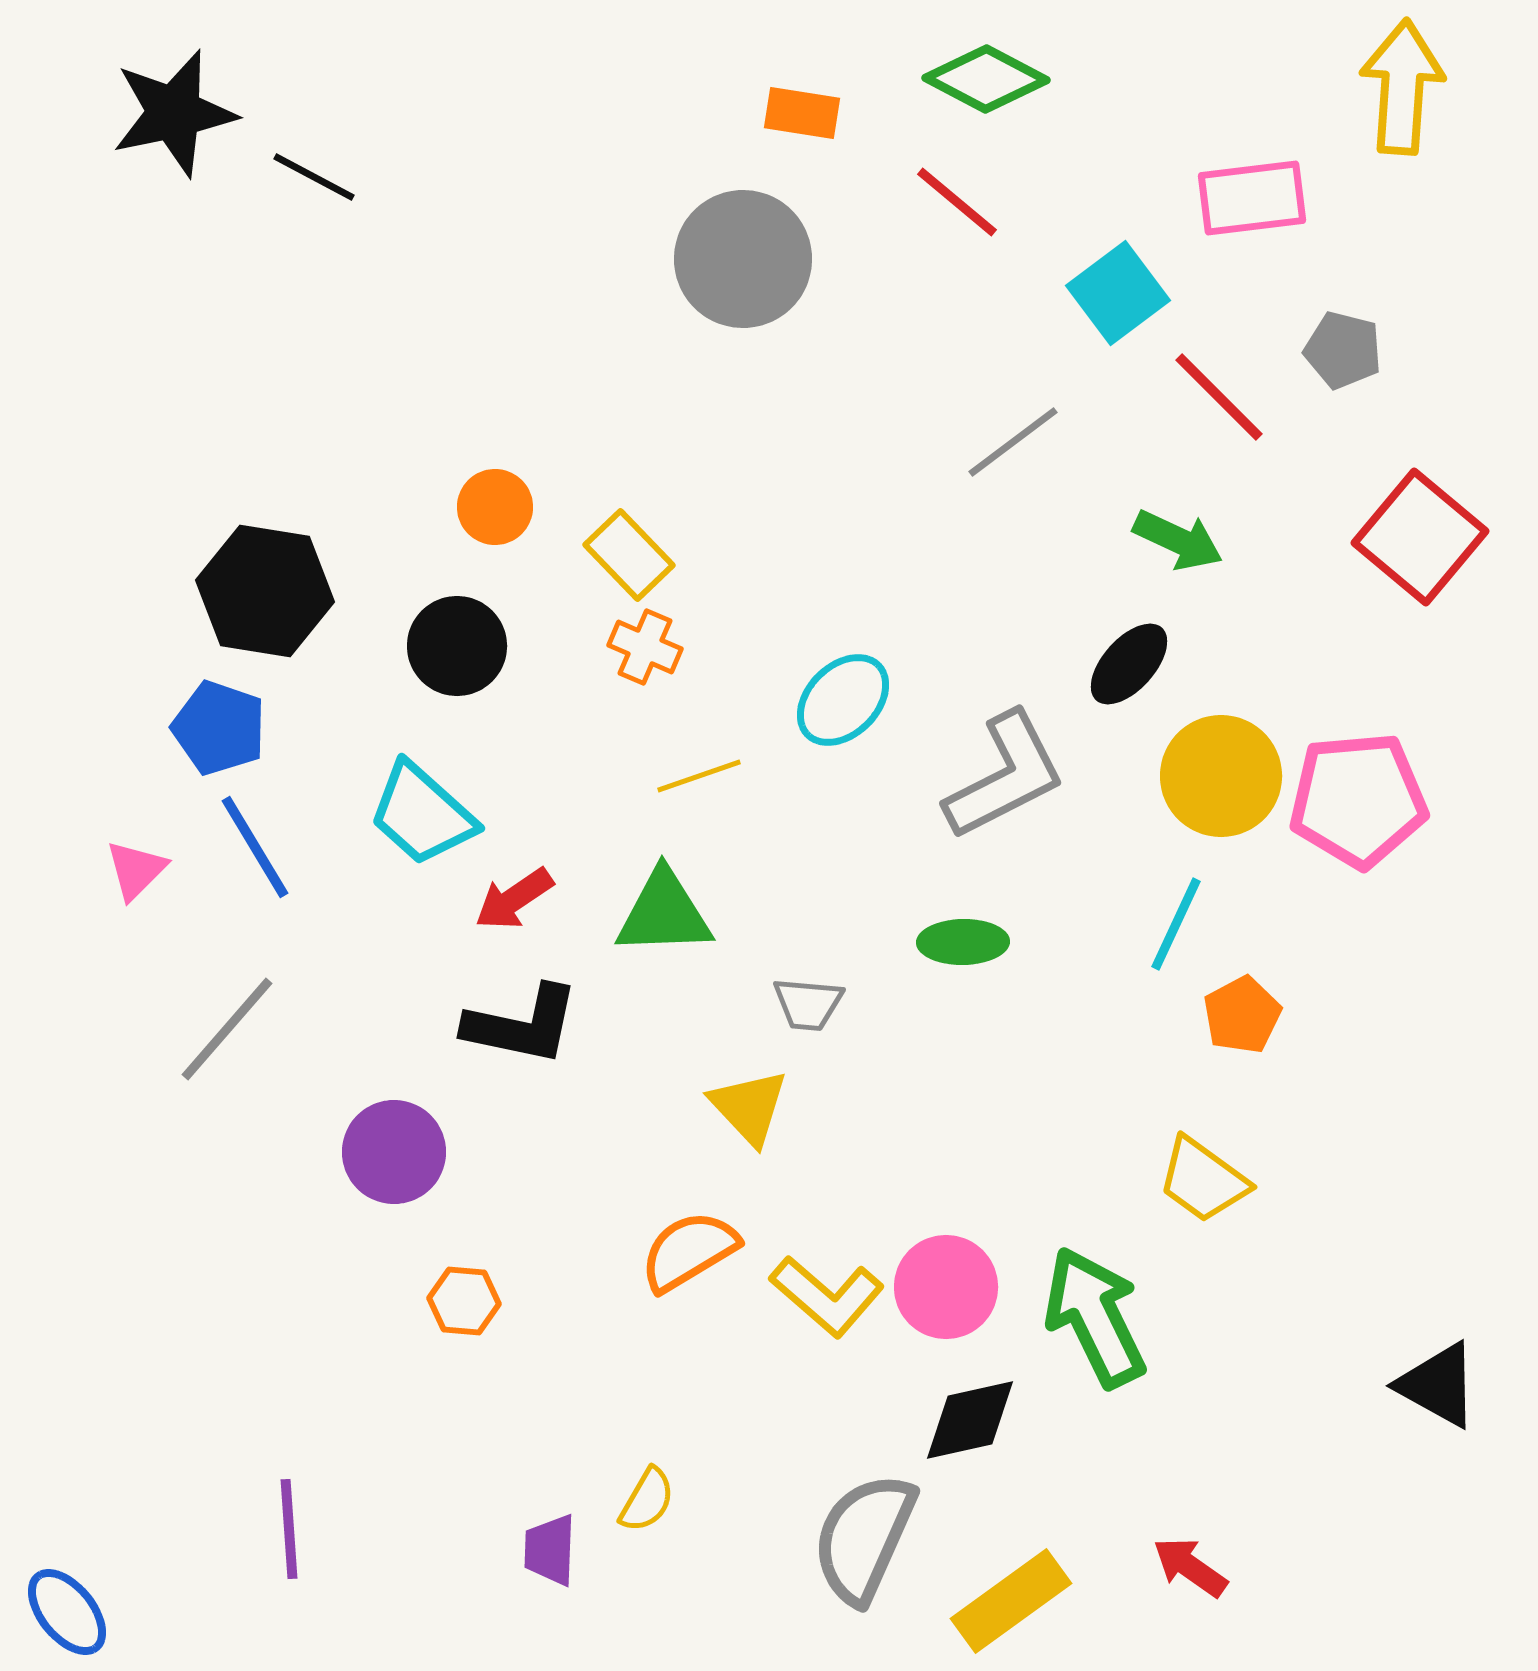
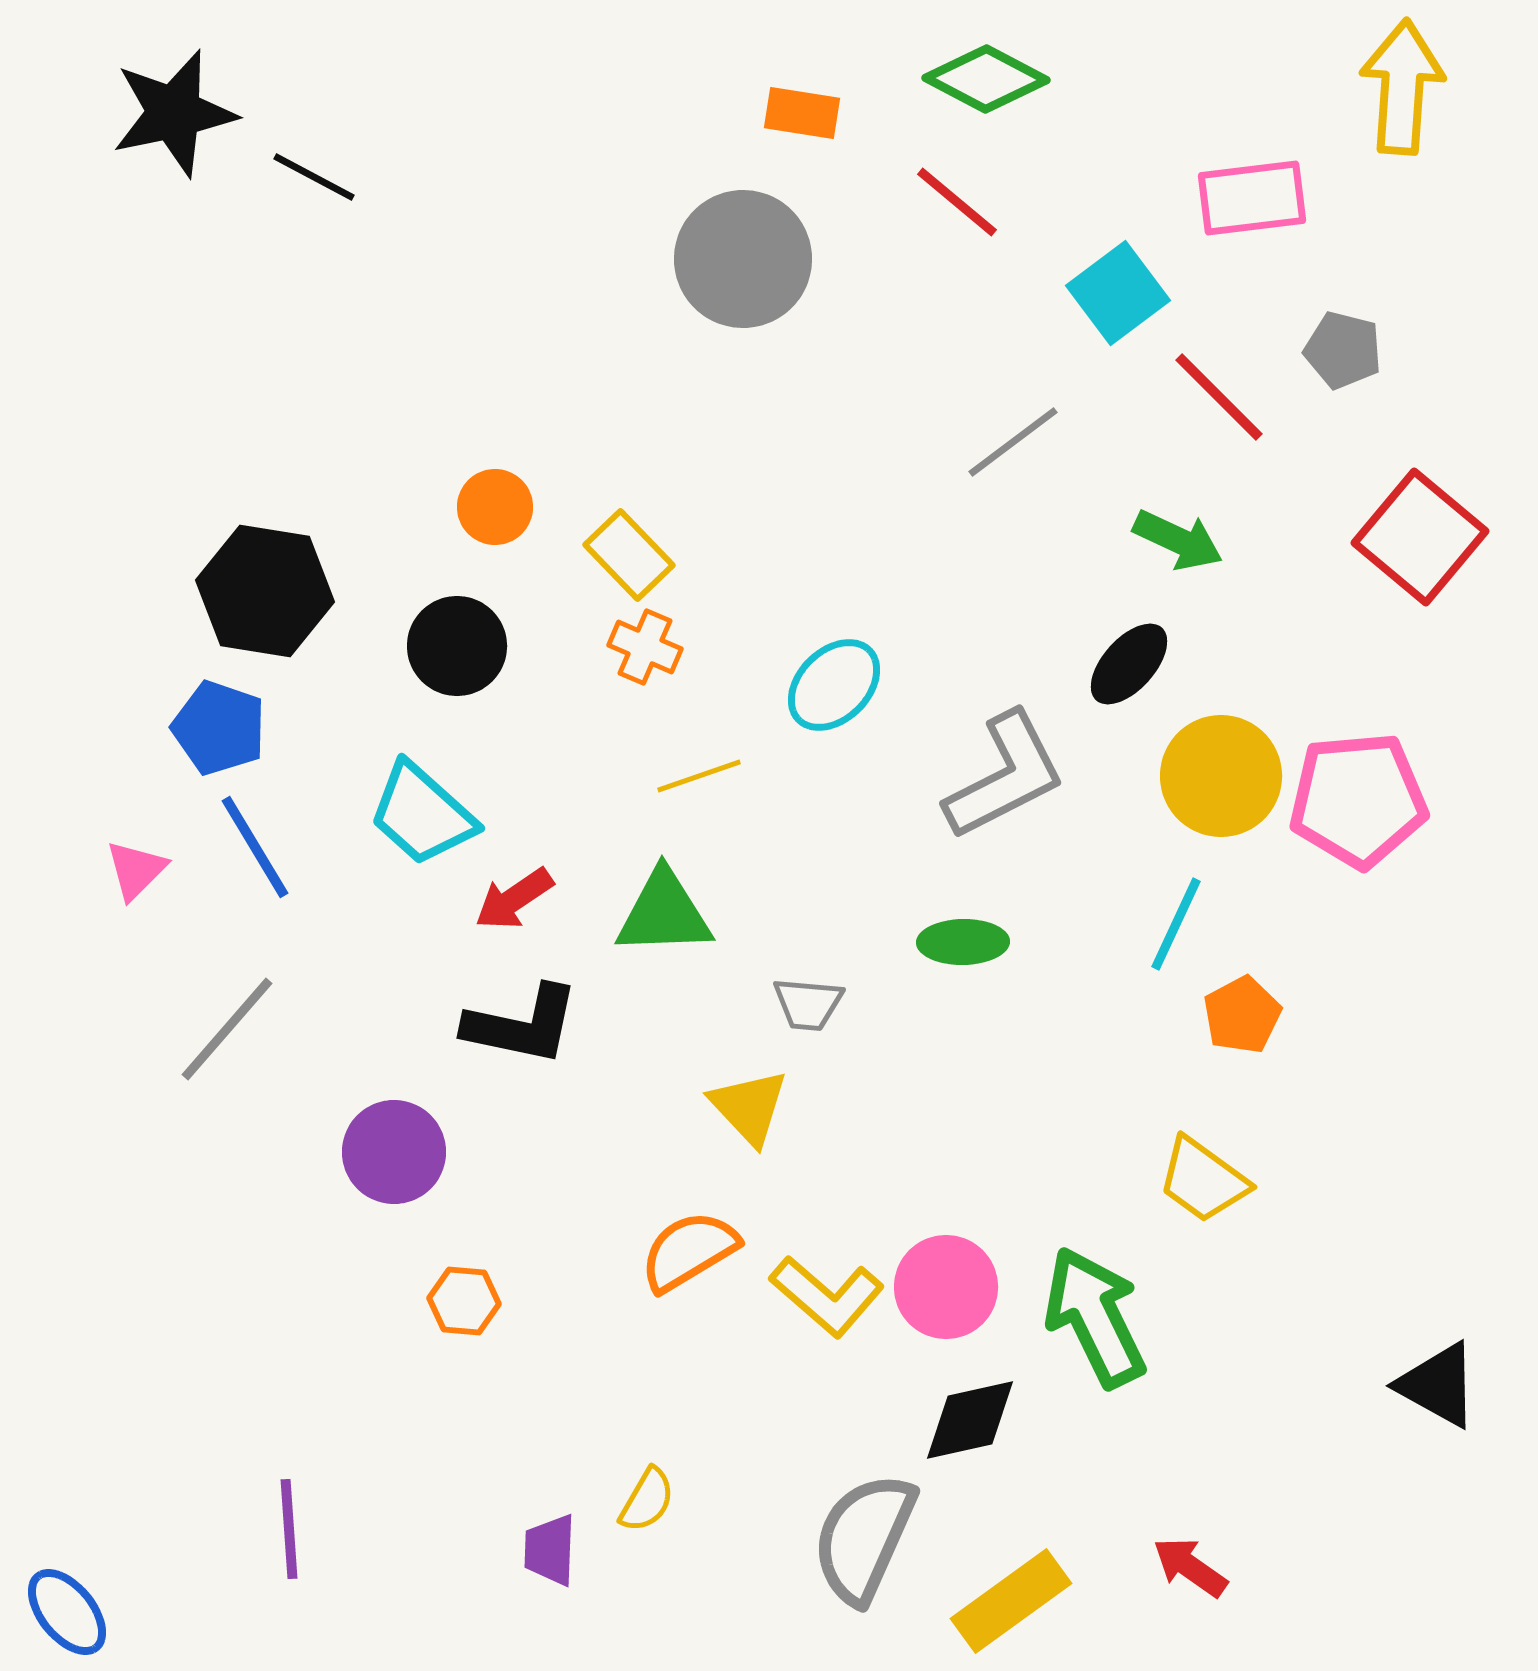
cyan ellipse at (843, 700): moved 9 px left, 15 px up
